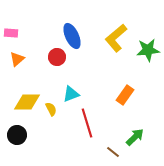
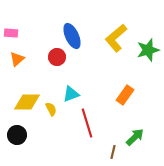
green star: rotated 10 degrees counterclockwise
brown line: rotated 64 degrees clockwise
